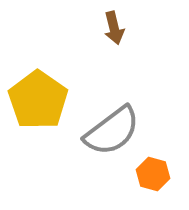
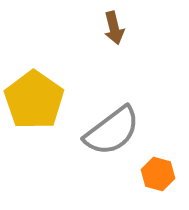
yellow pentagon: moved 4 px left
orange hexagon: moved 5 px right
